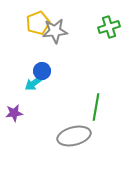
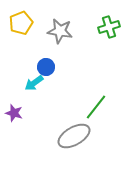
yellow pentagon: moved 17 px left
gray star: moved 5 px right; rotated 15 degrees clockwise
blue circle: moved 4 px right, 4 px up
green line: rotated 28 degrees clockwise
purple star: rotated 24 degrees clockwise
gray ellipse: rotated 16 degrees counterclockwise
